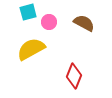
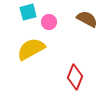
brown semicircle: moved 3 px right, 4 px up
red diamond: moved 1 px right, 1 px down
